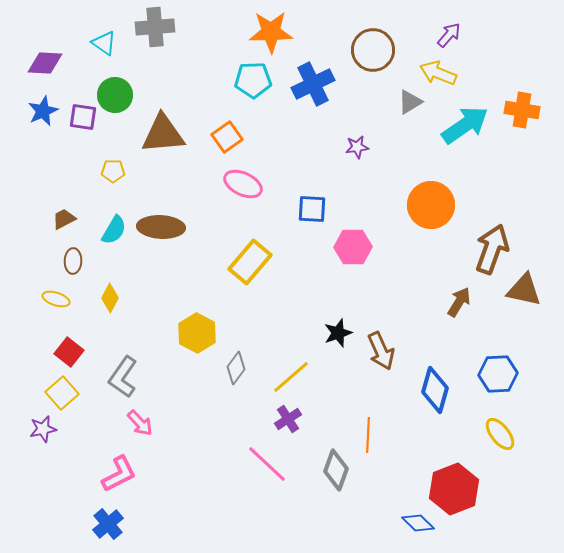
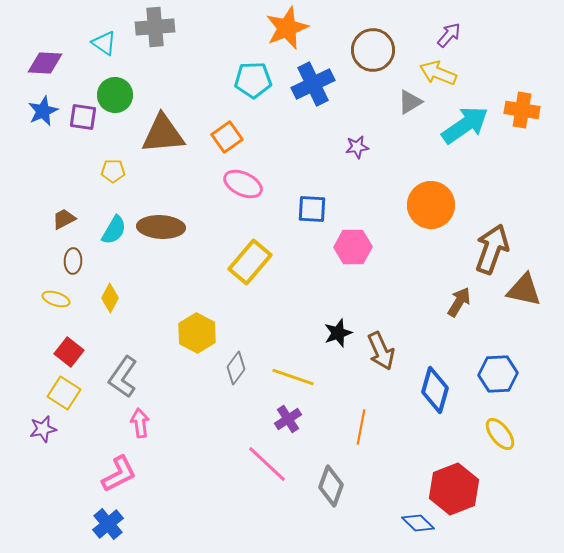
orange star at (271, 32): moved 16 px right, 4 px up; rotated 21 degrees counterclockwise
yellow line at (291, 377): moved 2 px right; rotated 60 degrees clockwise
yellow square at (62, 393): moved 2 px right; rotated 16 degrees counterclockwise
pink arrow at (140, 423): rotated 144 degrees counterclockwise
orange line at (368, 435): moved 7 px left, 8 px up; rotated 8 degrees clockwise
gray diamond at (336, 470): moved 5 px left, 16 px down
